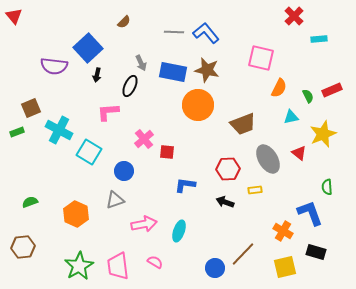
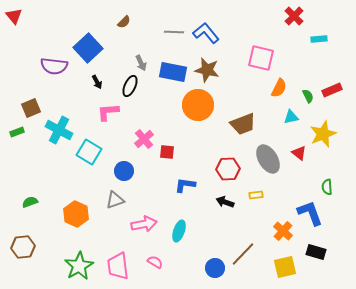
black arrow at (97, 75): moved 7 px down; rotated 40 degrees counterclockwise
yellow rectangle at (255, 190): moved 1 px right, 5 px down
orange cross at (283, 231): rotated 12 degrees clockwise
